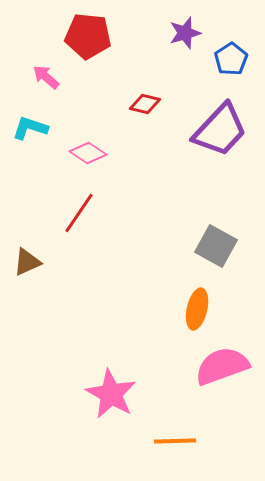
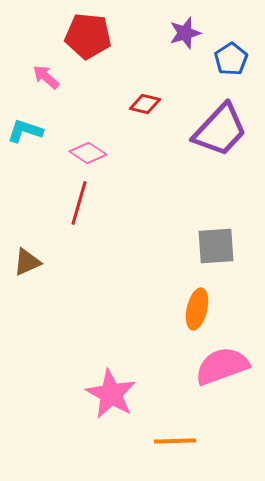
cyan L-shape: moved 5 px left, 3 px down
red line: moved 10 px up; rotated 18 degrees counterclockwise
gray square: rotated 33 degrees counterclockwise
